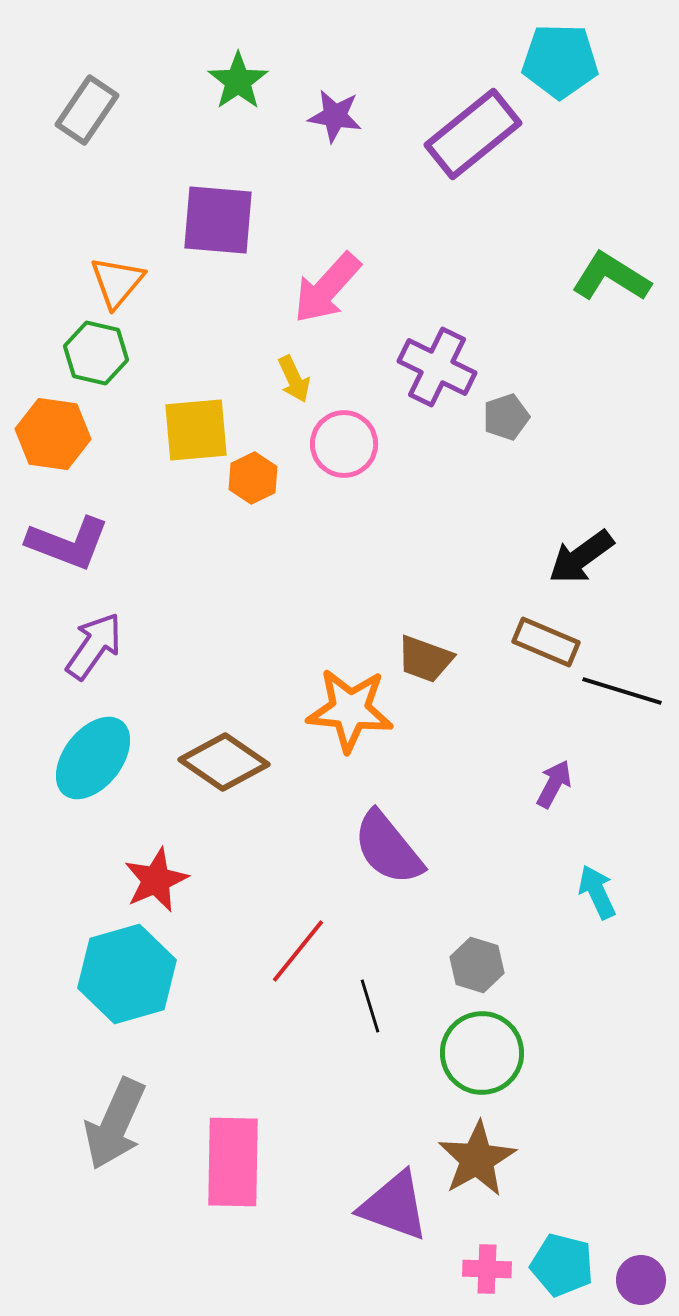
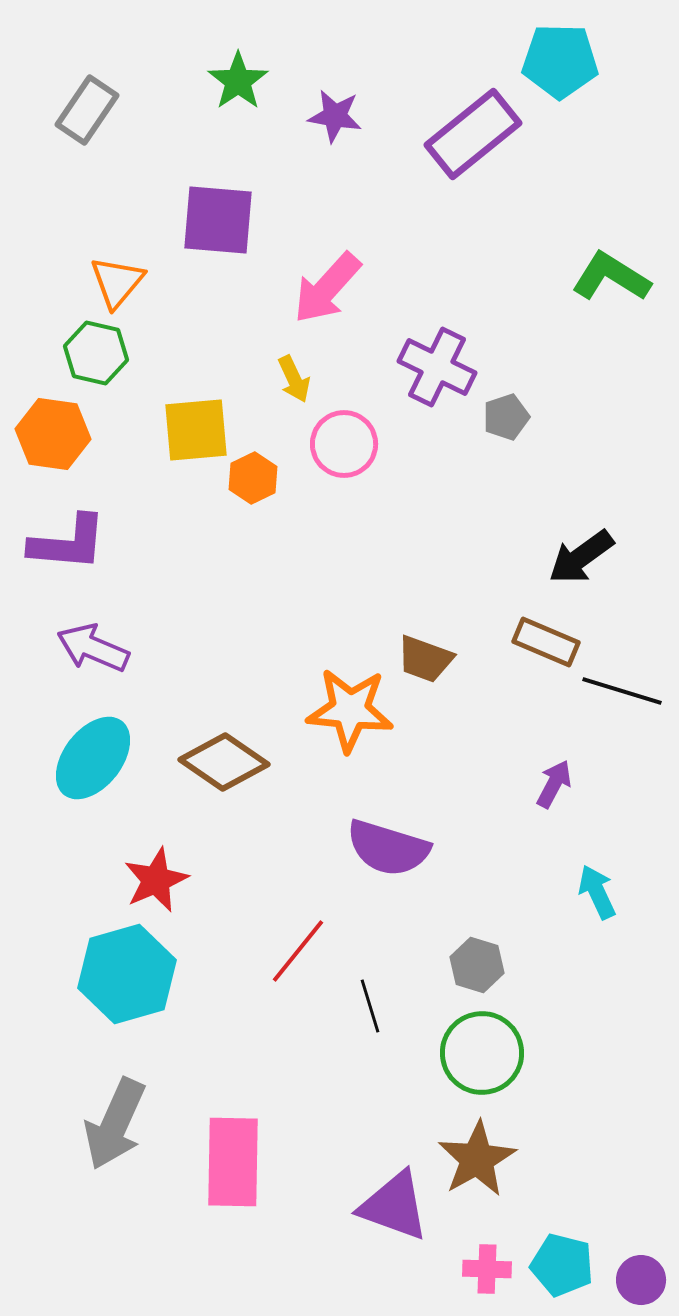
purple L-shape at (68, 543): rotated 16 degrees counterclockwise
purple arrow at (94, 646): moved 1 px left, 2 px down; rotated 102 degrees counterclockwise
purple semicircle at (388, 848): rotated 34 degrees counterclockwise
